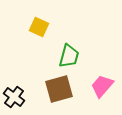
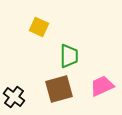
green trapezoid: rotated 15 degrees counterclockwise
pink trapezoid: rotated 25 degrees clockwise
